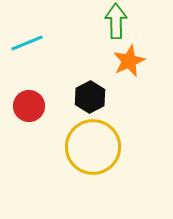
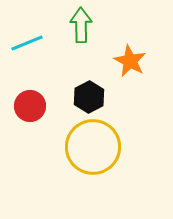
green arrow: moved 35 px left, 4 px down
orange star: moved 1 px right; rotated 20 degrees counterclockwise
black hexagon: moved 1 px left
red circle: moved 1 px right
